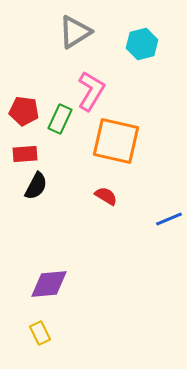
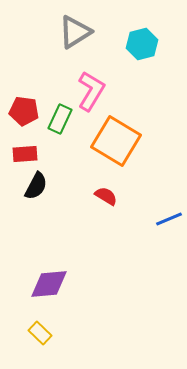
orange square: rotated 18 degrees clockwise
yellow rectangle: rotated 20 degrees counterclockwise
